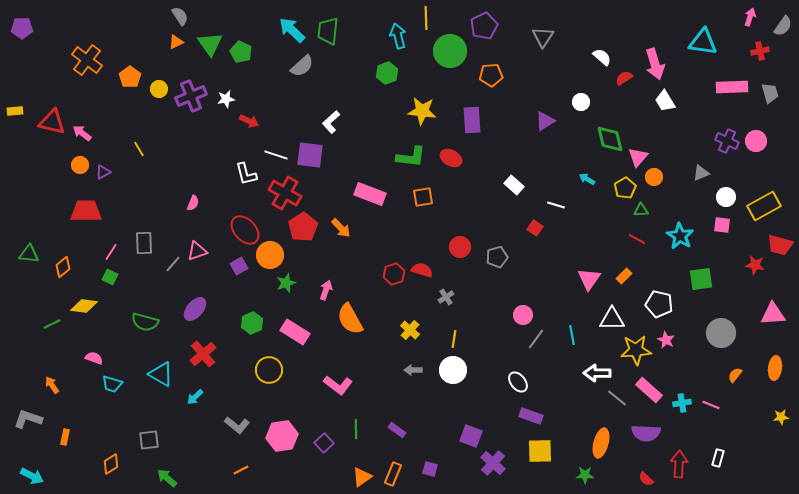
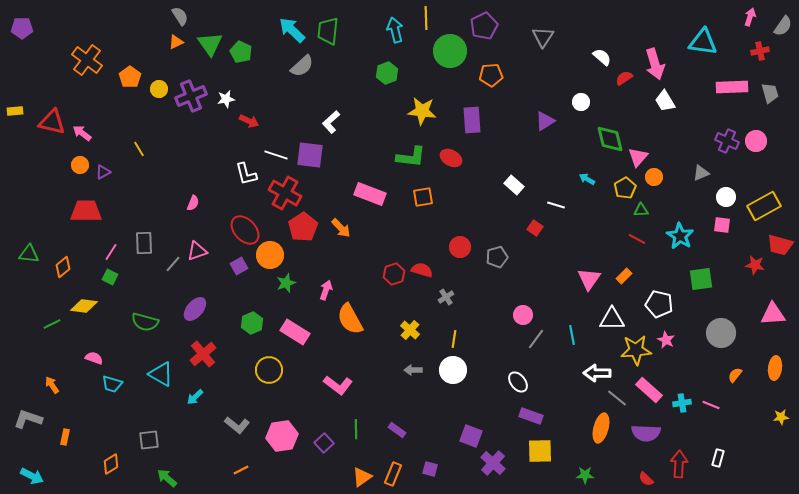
cyan arrow at (398, 36): moved 3 px left, 6 px up
orange ellipse at (601, 443): moved 15 px up
